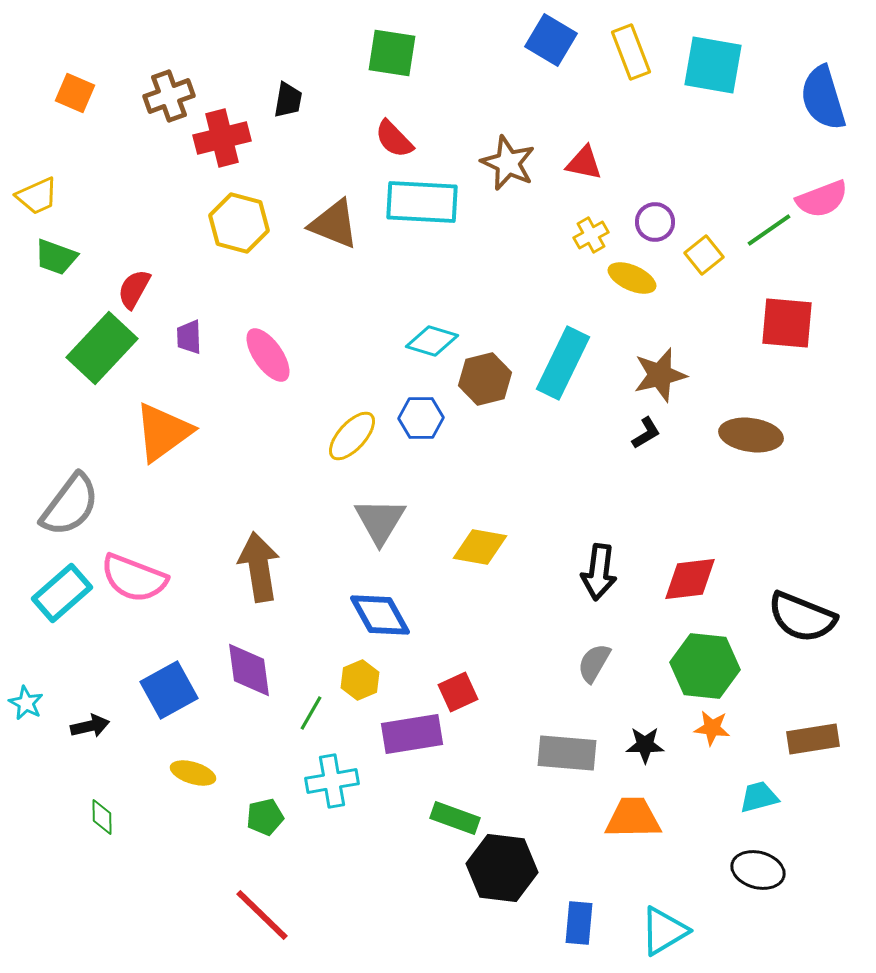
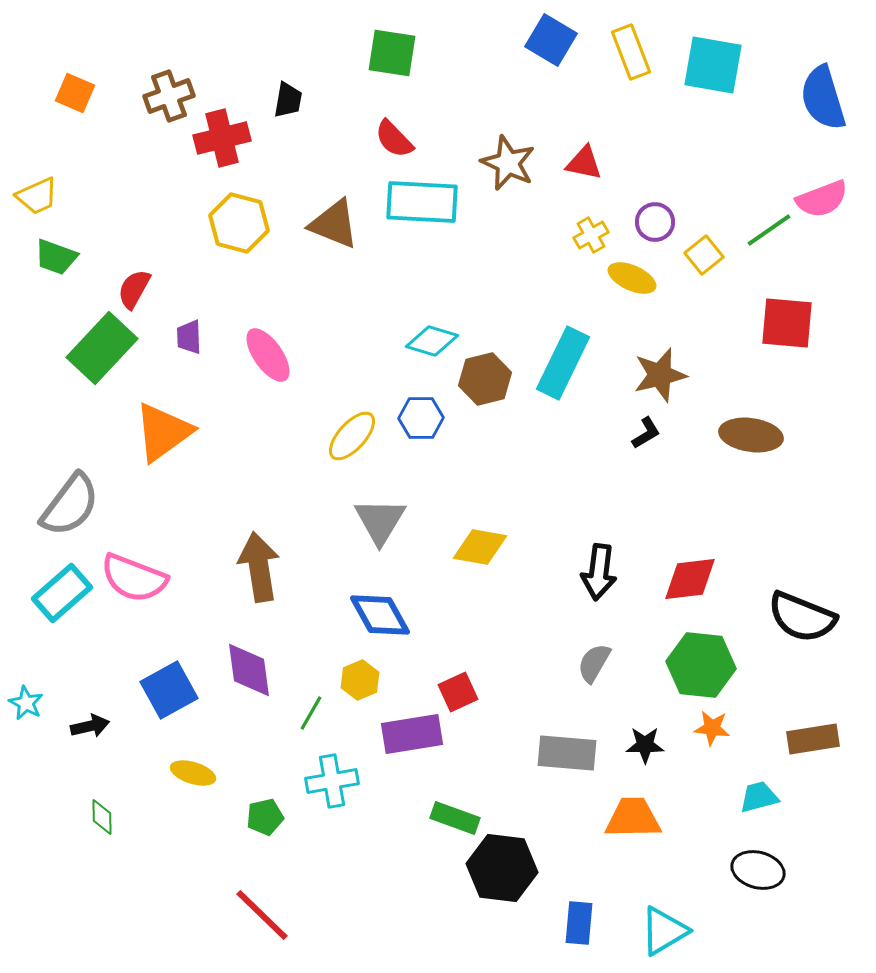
green hexagon at (705, 666): moved 4 px left, 1 px up
